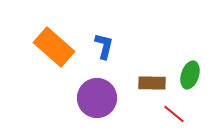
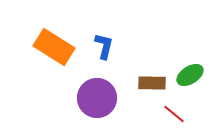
orange rectangle: rotated 9 degrees counterclockwise
green ellipse: rotated 40 degrees clockwise
